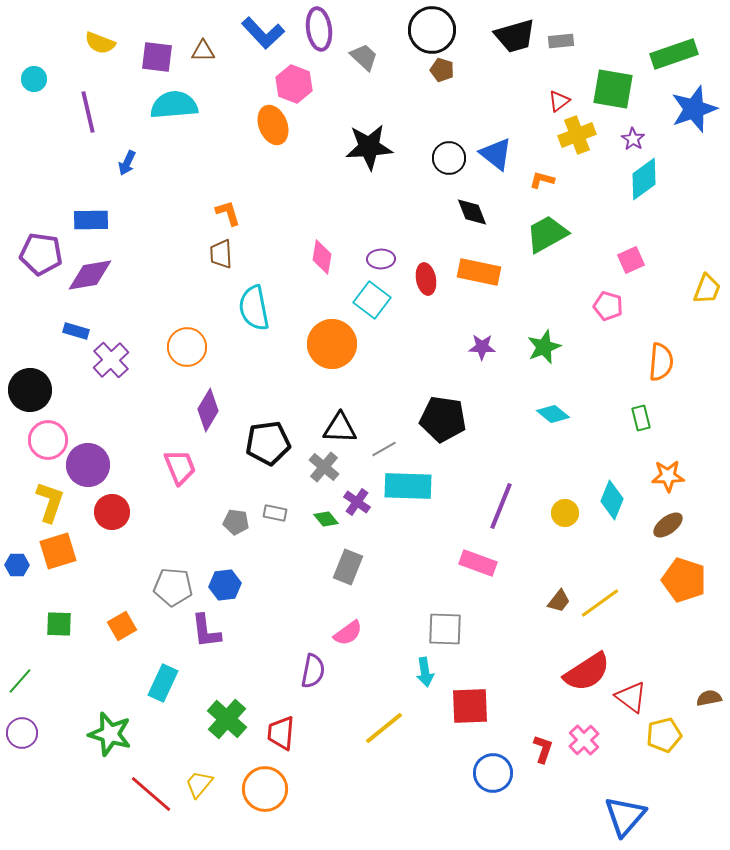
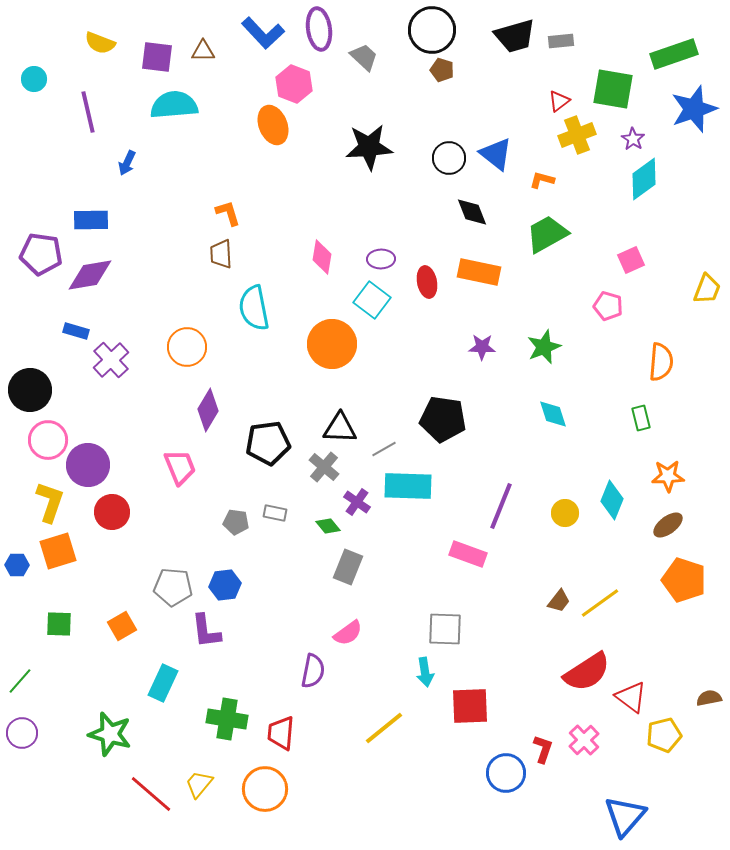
red ellipse at (426, 279): moved 1 px right, 3 px down
cyan diamond at (553, 414): rotated 32 degrees clockwise
green diamond at (326, 519): moved 2 px right, 7 px down
pink rectangle at (478, 563): moved 10 px left, 9 px up
green cross at (227, 719): rotated 33 degrees counterclockwise
blue circle at (493, 773): moved 13 px right
